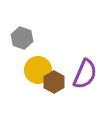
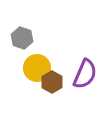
yellow circle: moved 1 px left, 2 px up
brown hexagon: moved 2 px left
